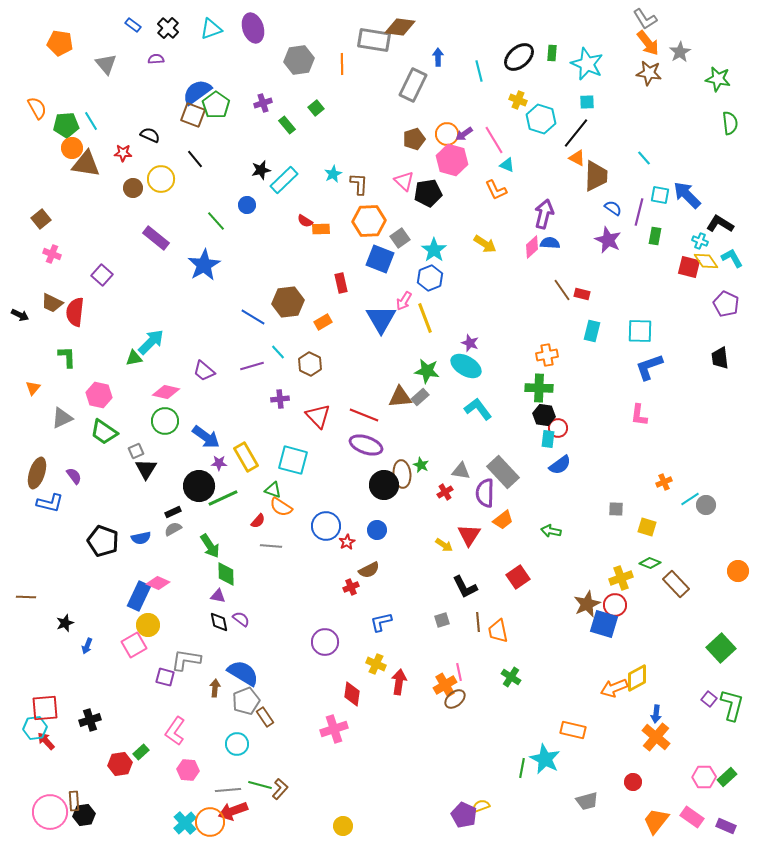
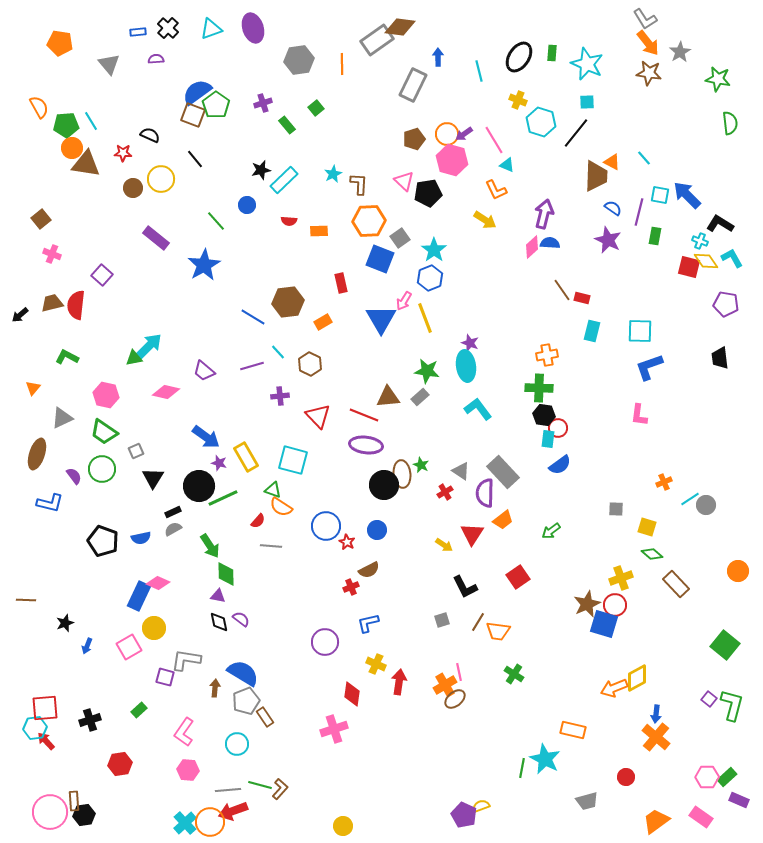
blue rectangle at (133, 25): moved 5 px right, 7 px down; rotated 42 degrees counterclockwise
gray rectangle at (374, 40): moved 3 px right; rotated 44 degrees counterclockwise
black ellipse at (519, 57): rotated 16 degrees counterclockwise
gray triangle at (106, 64): moved 3 px right
orange semicircle at (37, 108): moved 2 px right, 1 px up
cyan hexagon at (541, 119): moved 3 px down
orange triangle at (577, 158): moved 35 px right, 4 px down
red semicircle at (305, 221): moved 16 px left; rotated 28 degrees counterclockwise
orange rectangle at (321, 229): moved 2 px left, 2 px down
yellow arrow at (485, 244): moved 24 px up
red rectangle at (582, 294): moved 4 px down
brown trapezoid at (52, 303): rotated 140 degrees clockwise
purple pentagon at (726, 304): rotated 15 degrees counterclockwise
red semicircle at (75, 312): moved 1 px right, 7 px up
black arrow at (20, 315): rotated 114 degrees clockwise
cyan arrow at (151, 342): moved 2 px left, 4 px down
green L-shape at (67, 357): rotated 60 degrees counterclockwise
cyan ellipse at (466, 366): rotated 52 degrees clockwise
pink hexagon at (99, 395): moved 7 px right
brown triangle at (400, 397): moved 12 px left
purple cross at (280, 399): moved 3 px up
green circle at (165, 421): moved 63 px left, 48 px down
purple ellipse at (366, 445): rotated 12 degrees counterclockwise
purple star at (219, 463): rotated 14 degrees clockwise
black triangle at (146, 469): moved 7 px right, 9 px down
gray triangle at (461, 471): rotated 24 degrees clockwise
brown ellipse at (37, 473): moved 19 px up
green arrow at (551, 531): rotated 48 degrees counterclockwise
red triangle at (469, 535): moved 3 px right, 1 px up
red star at (347, 542): rotated 14 degrees counterclockwise
green diamond at (650, 563): moved 2 px right, 9 px up; rotated 20 degrees clockwise
brown line at (26, 597): moved 3 px down
blue L-shape at (381, 622): moved 13 px left, 1 px down
brown line at (478, 622): rotated 36 degrees clockwise
yellow circle at (148, 625): moved 6 px right, 3 px down
orange trapezoid at (498, 631): rotated 70 degrees counterclockwise
pink square at (134, 645): moved 5 px left, 2 px down
green square at (721, 648): moved 4 px right, 3 px up; rotated 8 degrees counterclockwise
green cross at (511, 677): moved 3 px right, 3 px up
pink L-shape at (175, 731): moved 9 px right, 1 px down
green rectangle at (141, 752): moved 2 px left, 42 px up
pink hexagon at (704, 777): moved 3 px right
red circle at (633, 782): moved 7 px left, 5 px up
pink rectangle at (692, 817): moved 9 px right
orange trapezoid at (656, 821): rotated 16 degrees clockwise
purple rectangle at (726, 826): moved 13 px right, 26 px up
